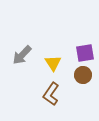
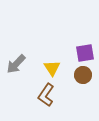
gray arrow: moved 6 px left, 9 px down
yellow triangle: moved 1 px left, 5 px down
brown L-shape: moved 5 px left, 1 px down
